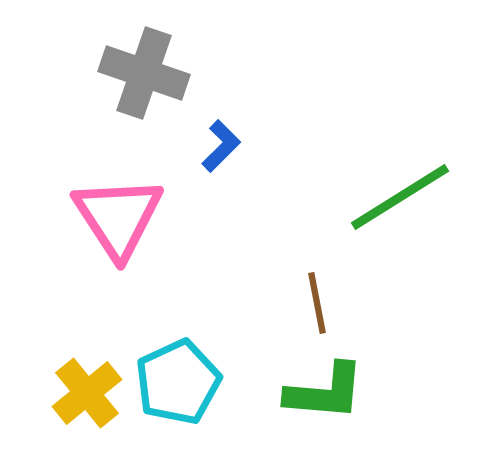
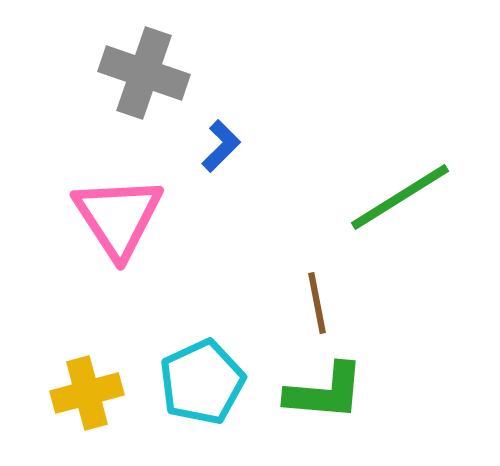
cyan pentagon: moved 24 px right
yellow cross: rotated 24 degrees clockwise
